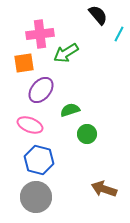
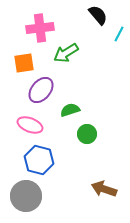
pink cross: moved 6 px up
gray circle: moved 10 px left, 1 px up
